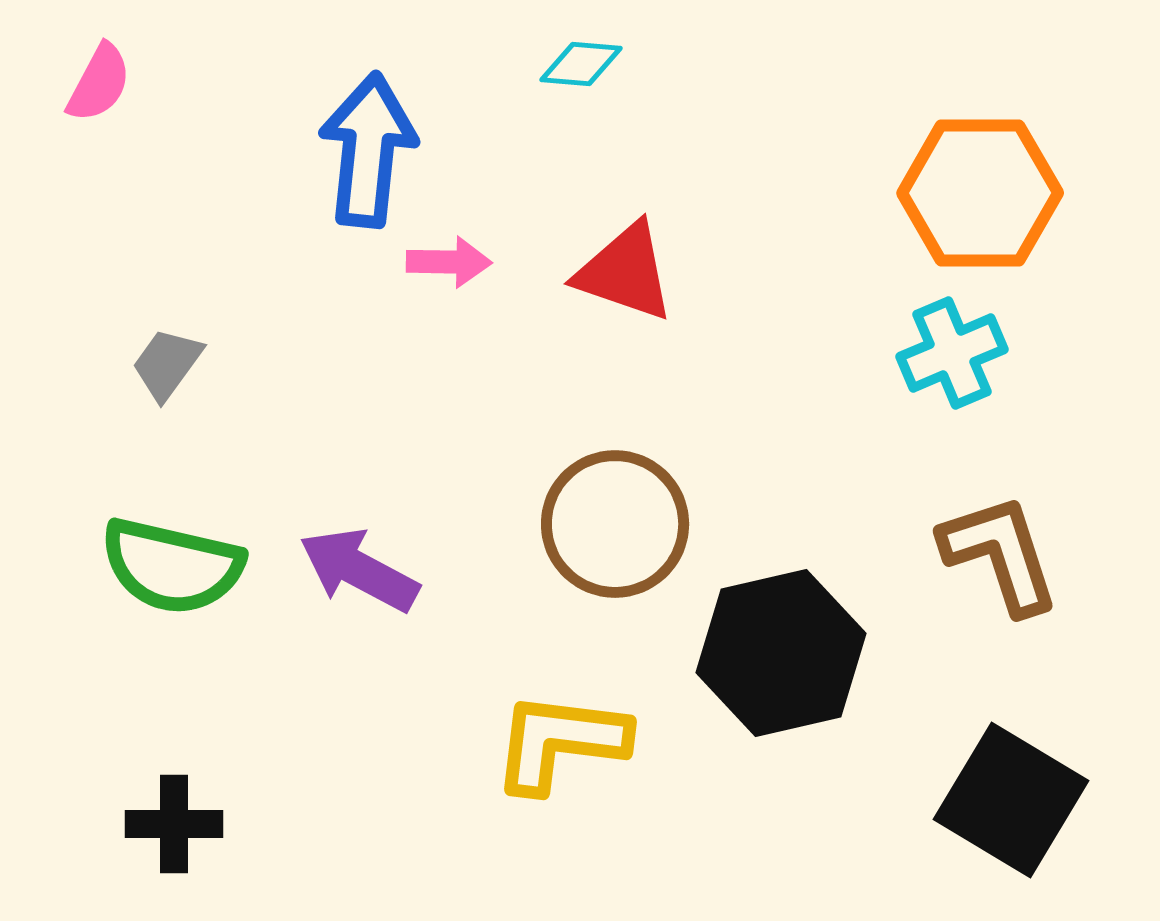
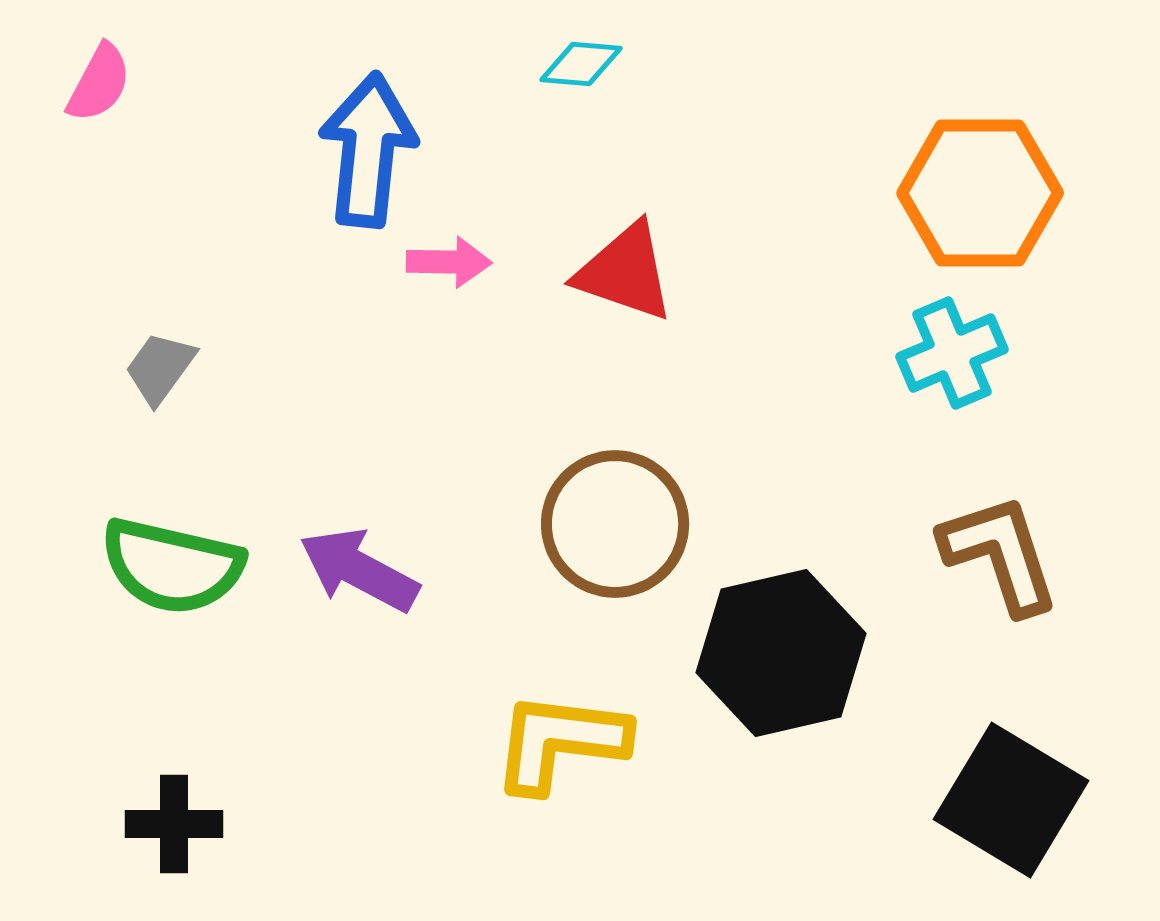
gray trapezoid: moved 7 px left, 4 px down
